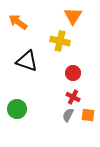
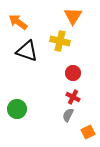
black triangle: moved 10 px up
orange square: moved 17 px down; rotated 32 degrees counterclockwise
